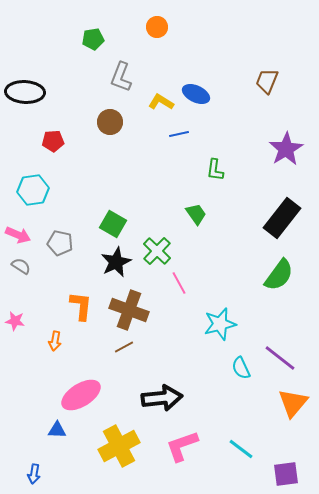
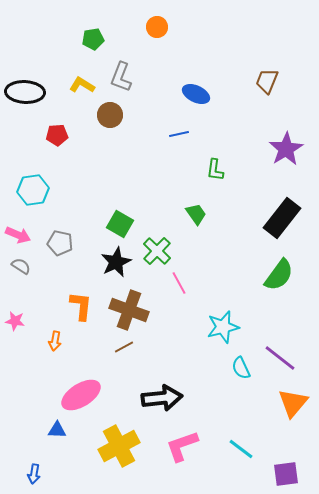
yellow L-shape: moved 79 px left, 17 px up
brown circle: moved 7 px up
red pentagon: moved 4 px right, 6 px up
green square: moved 7 px right
cyan star: moved 3 px right, 3 px down
